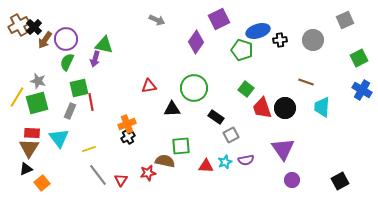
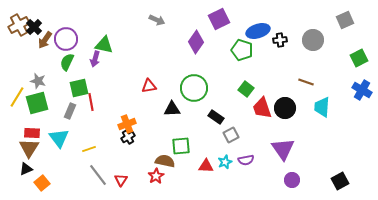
red star at (148, 173): moved 8 px right, 3 px down; rotated 21 degrees counterclockwise
